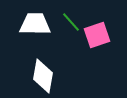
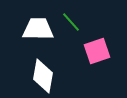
white trapezoid: moved 3 px right, 5 px down
pink square: moved 16 px down
